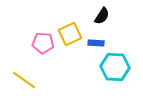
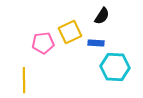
yellow square: moved 2 px up
pink pentagon: rotated 10 degrees counterclockwise
yellow line: rotated 55 degrees clockwise
